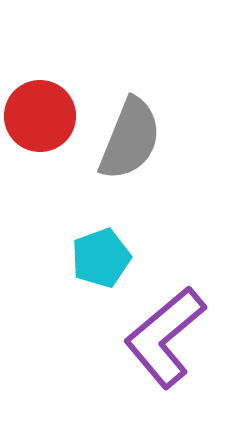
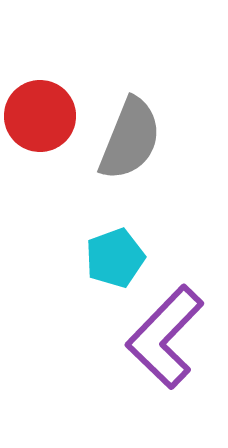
cyan pentagon: moved 14 px right
purple L-shape: rotated 6 degrees counterclockwise
